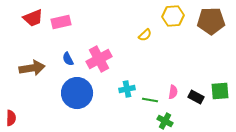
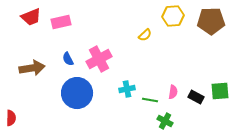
red trapezoid: moved 2 px left, 1 px up
